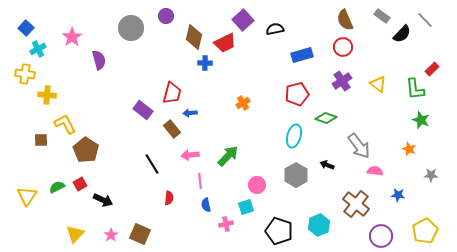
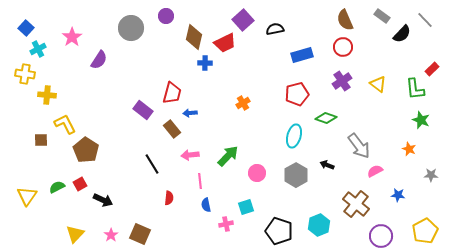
purple semicircle at (99, 60): rotated 48 degrees clockwise
pink semicircle at (375, 171): rotated 35 degrees counterclockwise
pink circle at (257, 185): moved 12 px up
